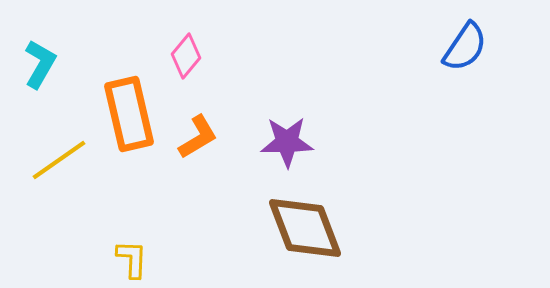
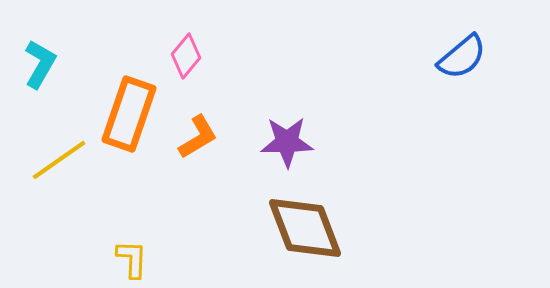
blue semicircle: moved 3 px left, 10 px down; rotated 16 degrees clockwise
orange rectangle: rotated 32 degrees clockwise
